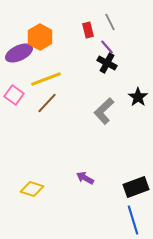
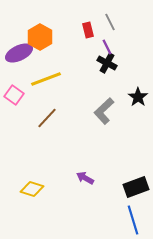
purple line: rotated 14 degrees clockwise
brown line: moved 15 px down
